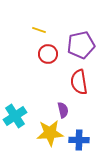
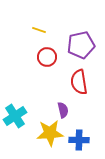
red circle: moved 1 px left, 3 px down
